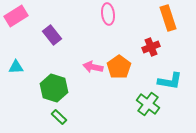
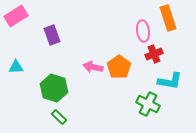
pink ellipse: moved 35 px right, 17 px down
purple rectangle: rotated 18 degrees clockwise
red cross: moved 3 px right, 7 px down
green cross: rotated 10 degrees counterclockwise
